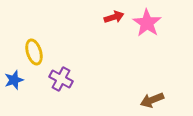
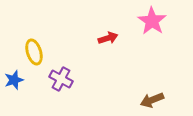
red arrow: moved 6 px left, 21 px down
pink star: moved 5 px right, 2 px up
